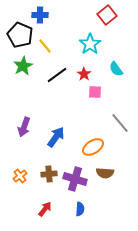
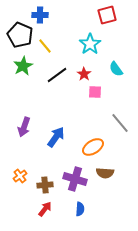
red square: rotated 24 degrees clockwise
brown cross: moved 4 px left, 11 px down
